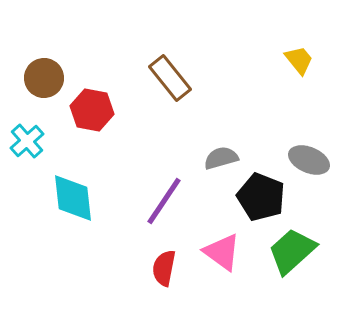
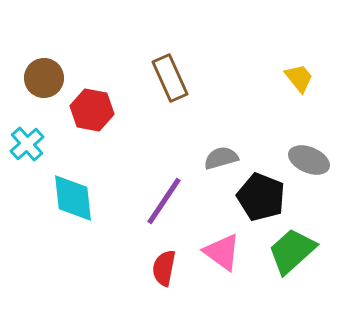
yellow trapezoid: moved 18 px down
brown rectangle: rotated 15 degrees clockwise
cyan cross: moved 3 px down
